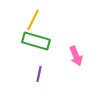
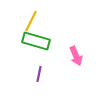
yellow line: moved 2 px left, 1 px down
